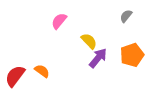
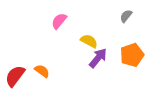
yellow semicircle: rotated 18 degrees counterclockwise
